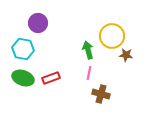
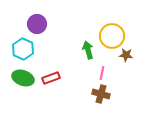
purple circle: moved 1 px left, 1 px down
cyan hexagon: rotated 15 degrees clockwise
pink line: moved 13 px right
